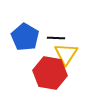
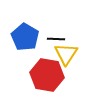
black line: moved 1 px down
red hexagon: moved 3 px left, 2 px down
